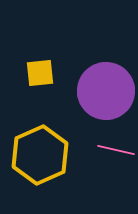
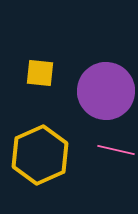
yellow square: rotated 12 degrees clockwise
